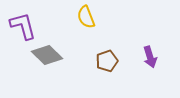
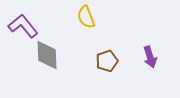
purple L-shape: rotated 24 degrees counterclockwise
gray diamond: rotated 44 degrees clockwise
